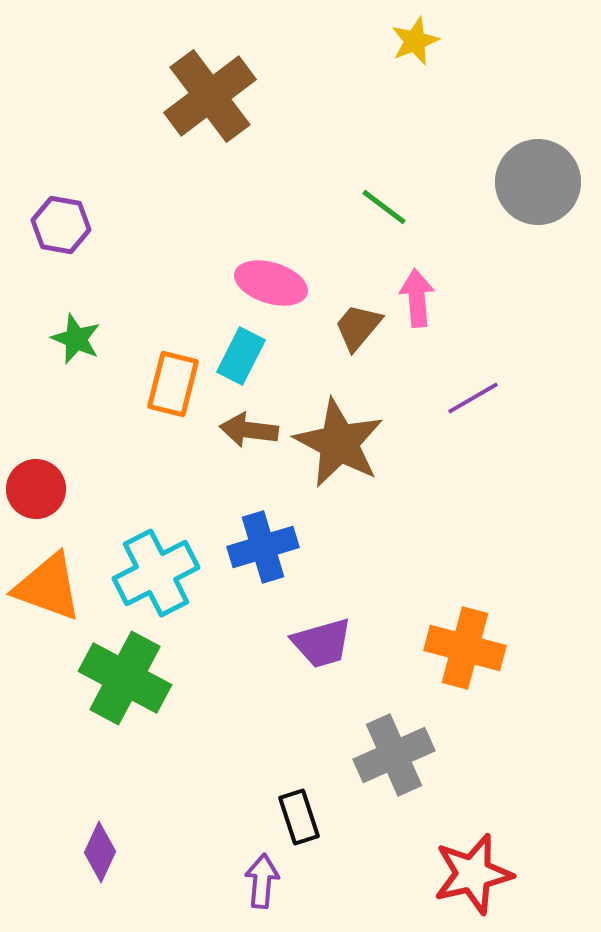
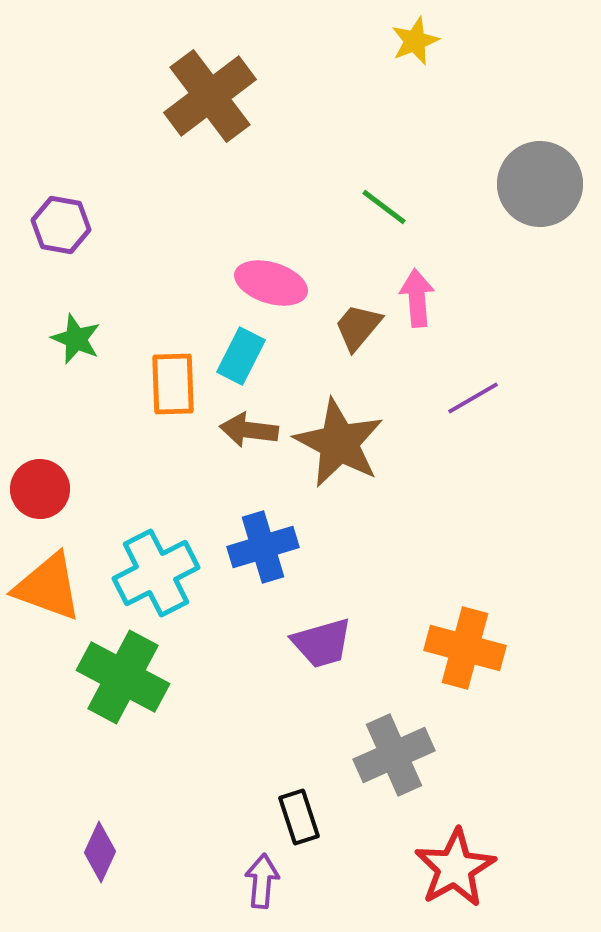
gray circle: moved 2 px right, 2 px down
orange rectangle: rotated 16 degrees counterclockwise
red circle: moved 4 px right
green cross: moved 2 px left, 1 px up
red star: moved 18 px left, 6 px up; rotated 16 degrees counterclockwise
